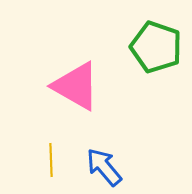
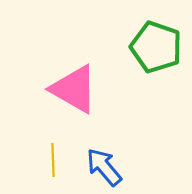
pink triangle: moved 2 px left, 3 px down
yellow line: moved 2 px right
